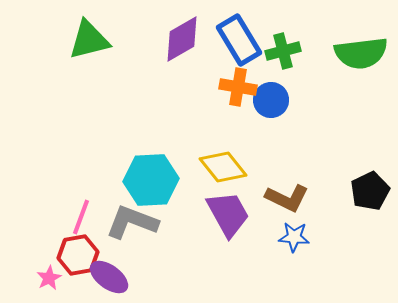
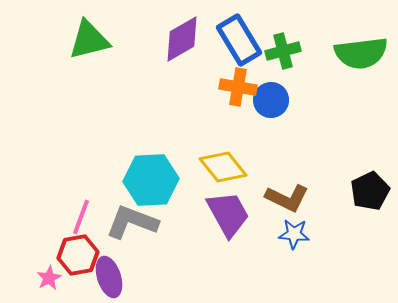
blue star: moved 3 px up
purple ellipse: rotated 36 degrees clockwise
